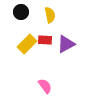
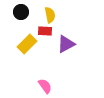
red rectangle: moved 9 px up
